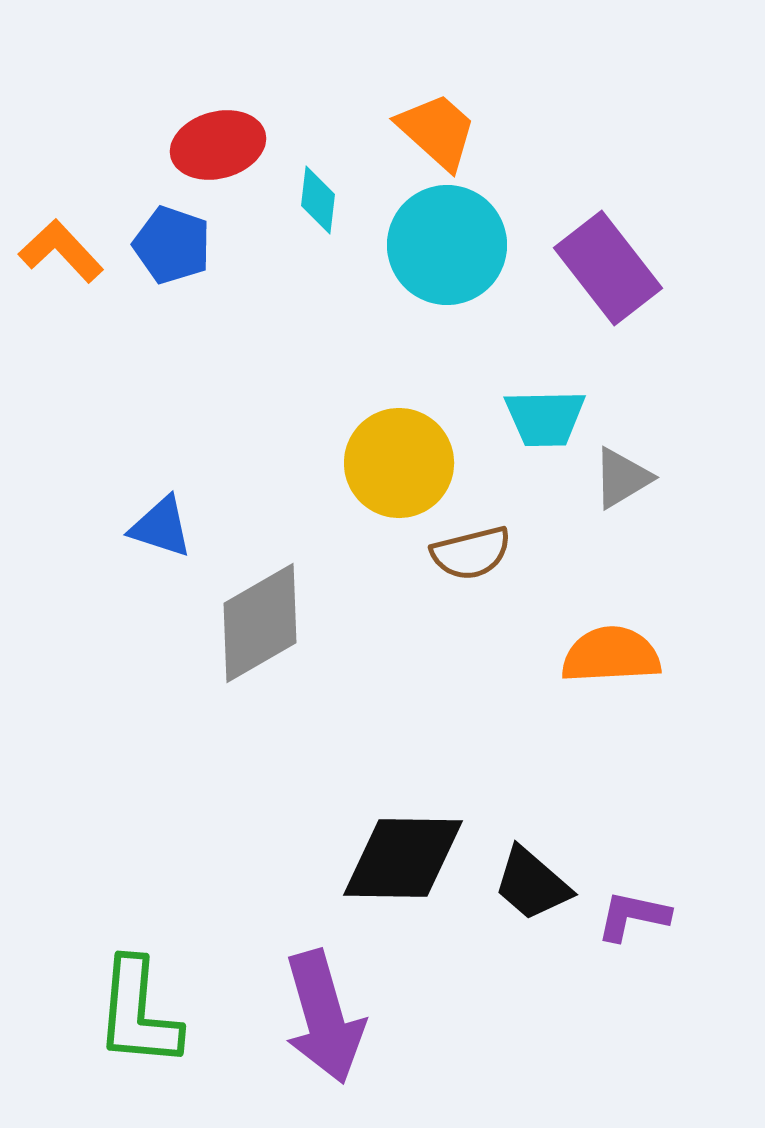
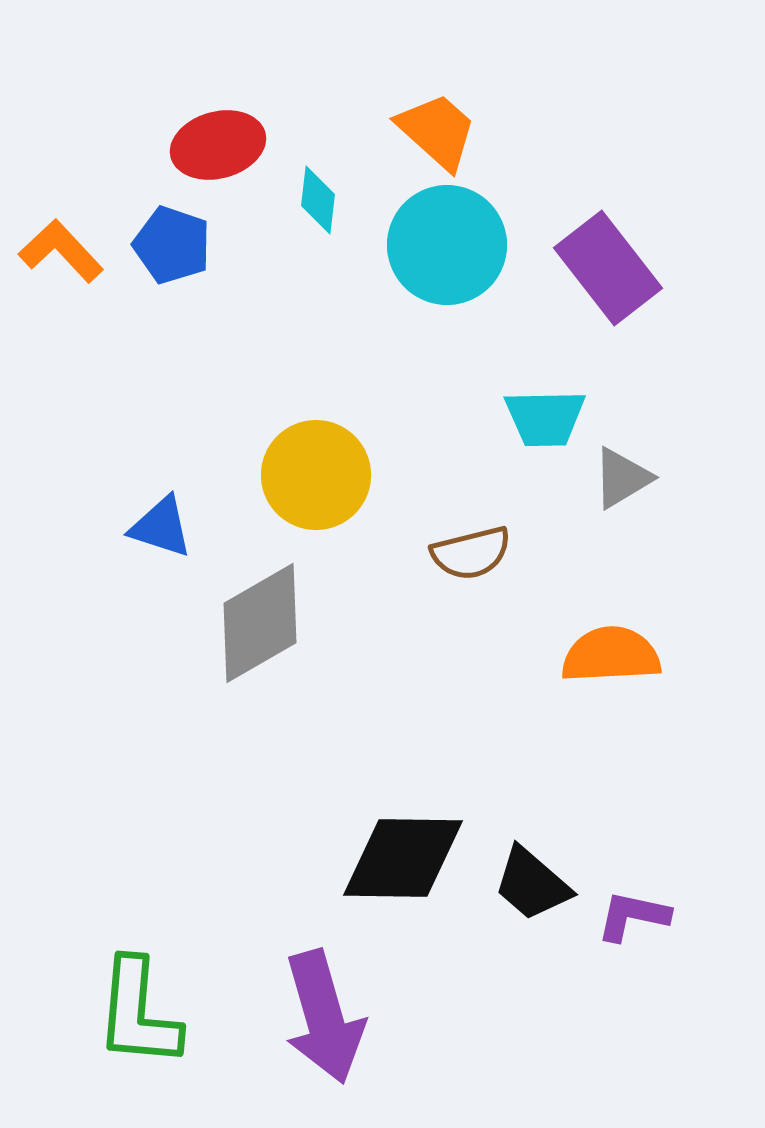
yellow circle: moved 83 px left, 12 px down
